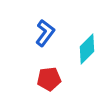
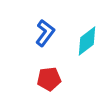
cyan diamond: moved 8 px up; rotated 8 degrees clockwise
